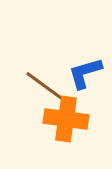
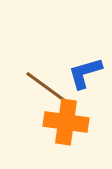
orange cross: moved 3 px down
